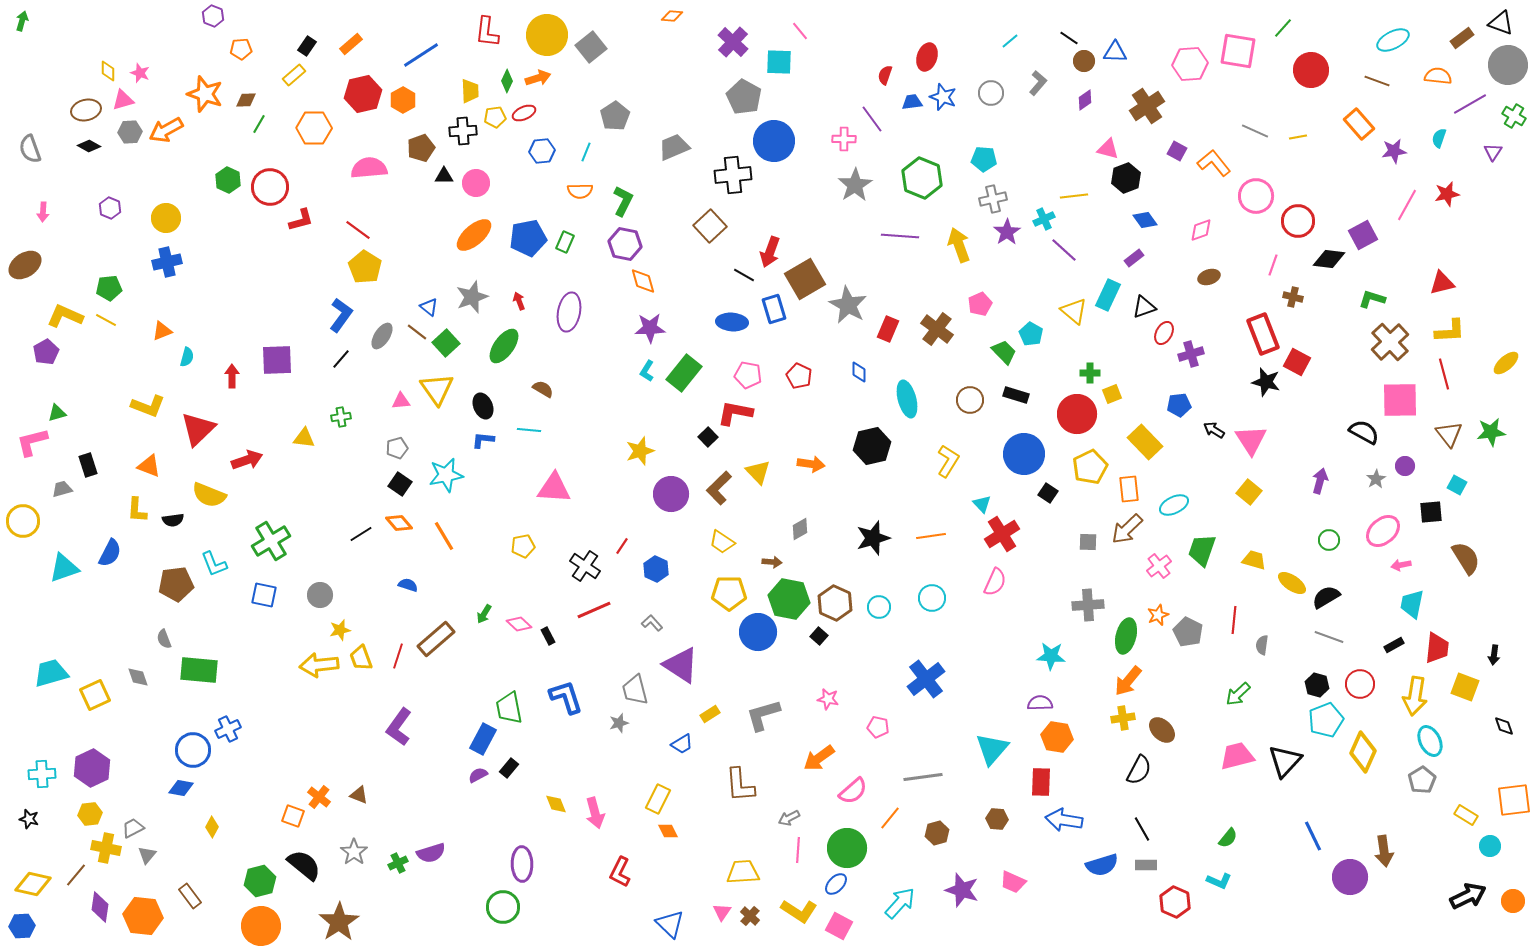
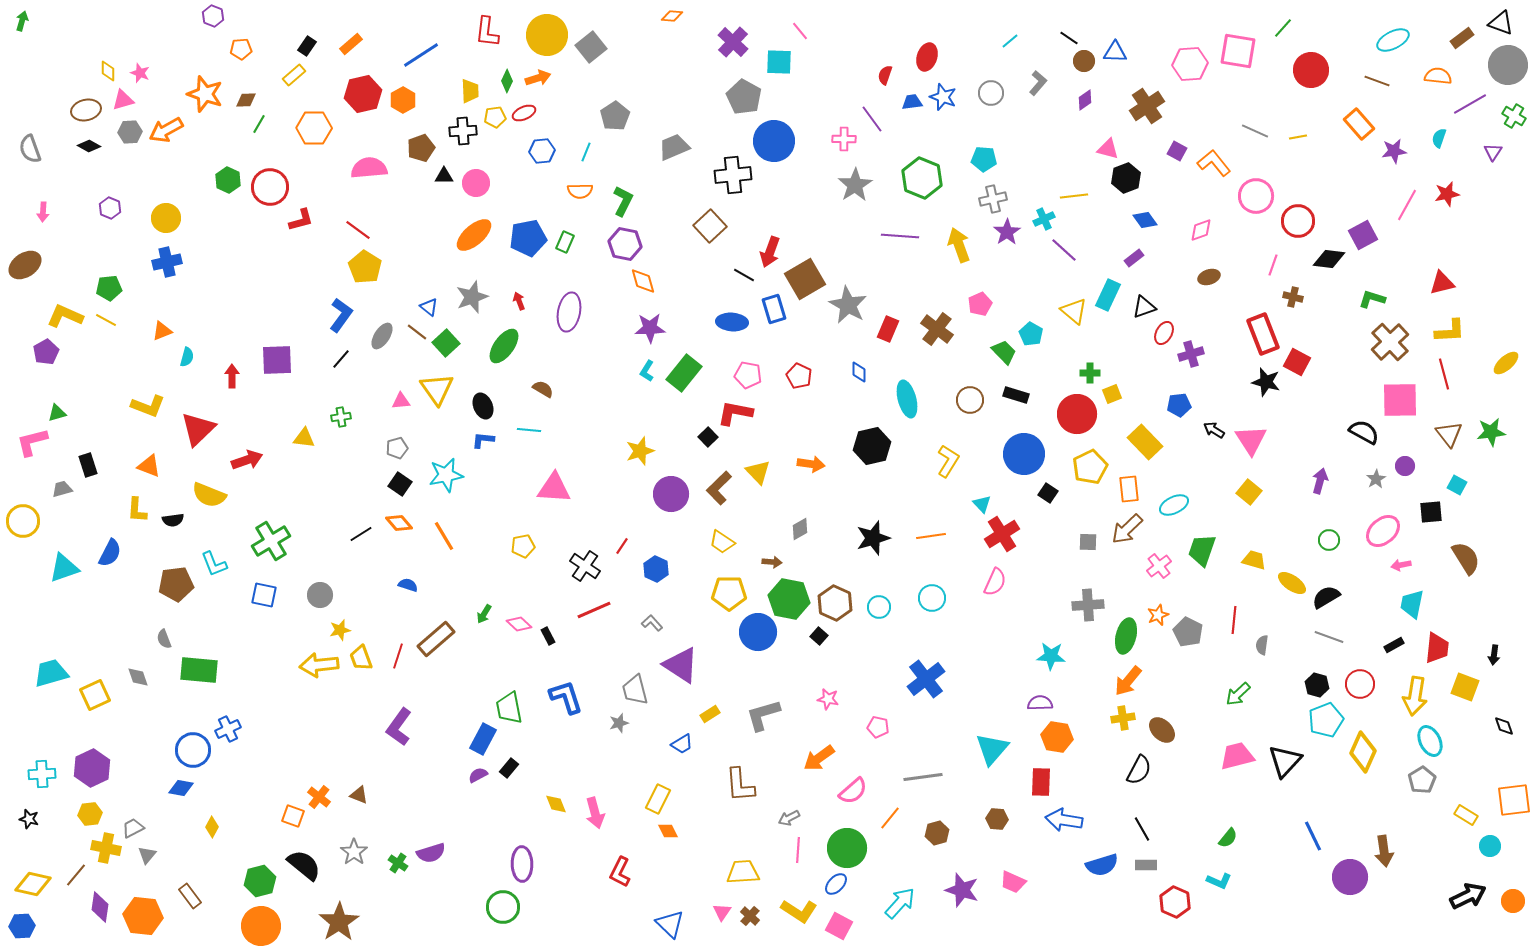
green cross at (398, 863): rotated 30 degrees counterclockwise
